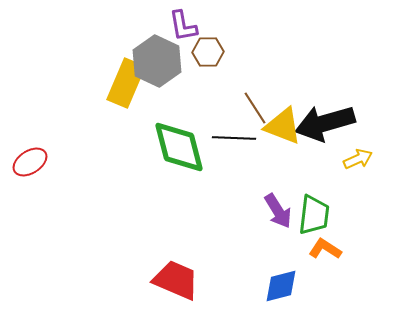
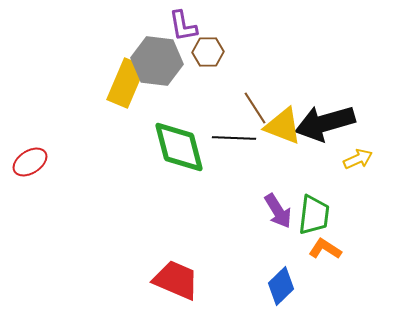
gray hexagon: rotated 18 degrees counterclockwise
blue diamond: rotated 30 degrees counterclockwise
